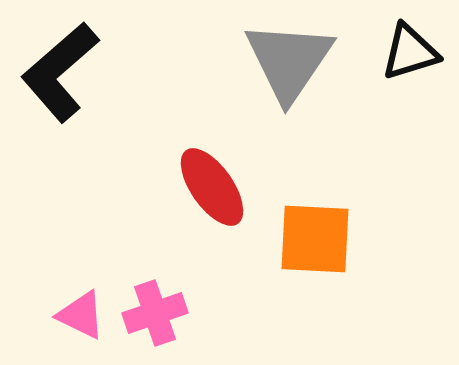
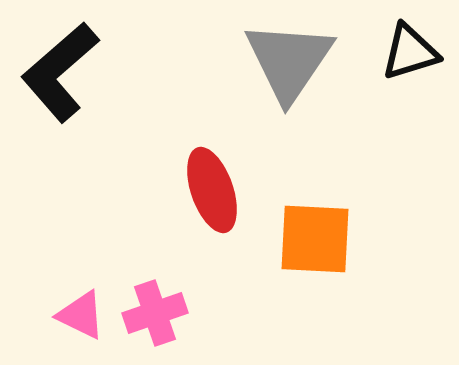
red ellipse: moved 3 px down; rotated 16 degrees clockwise
